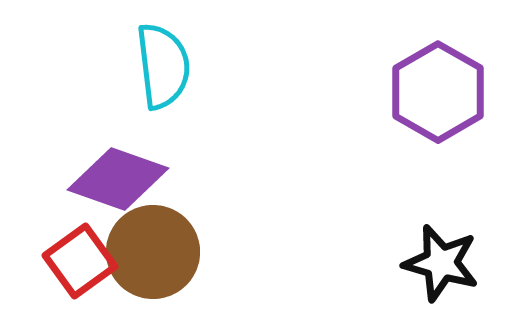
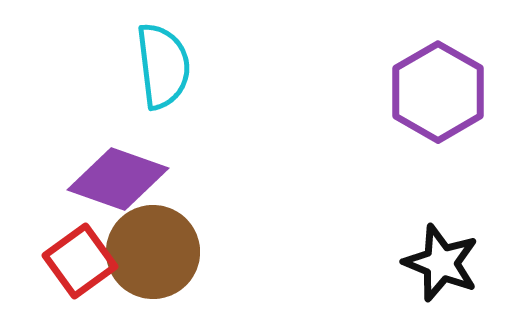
black star: rotated 6 degrees clockwise
